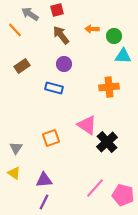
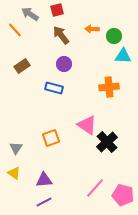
purple line: rotated 35 degrees clockwise
